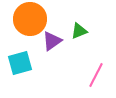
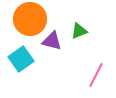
purple triangle: rotated 50 degrees clockwise
cyan square: moved 1 px right, 4 px up; rotated 20 degrees counterclockwise
